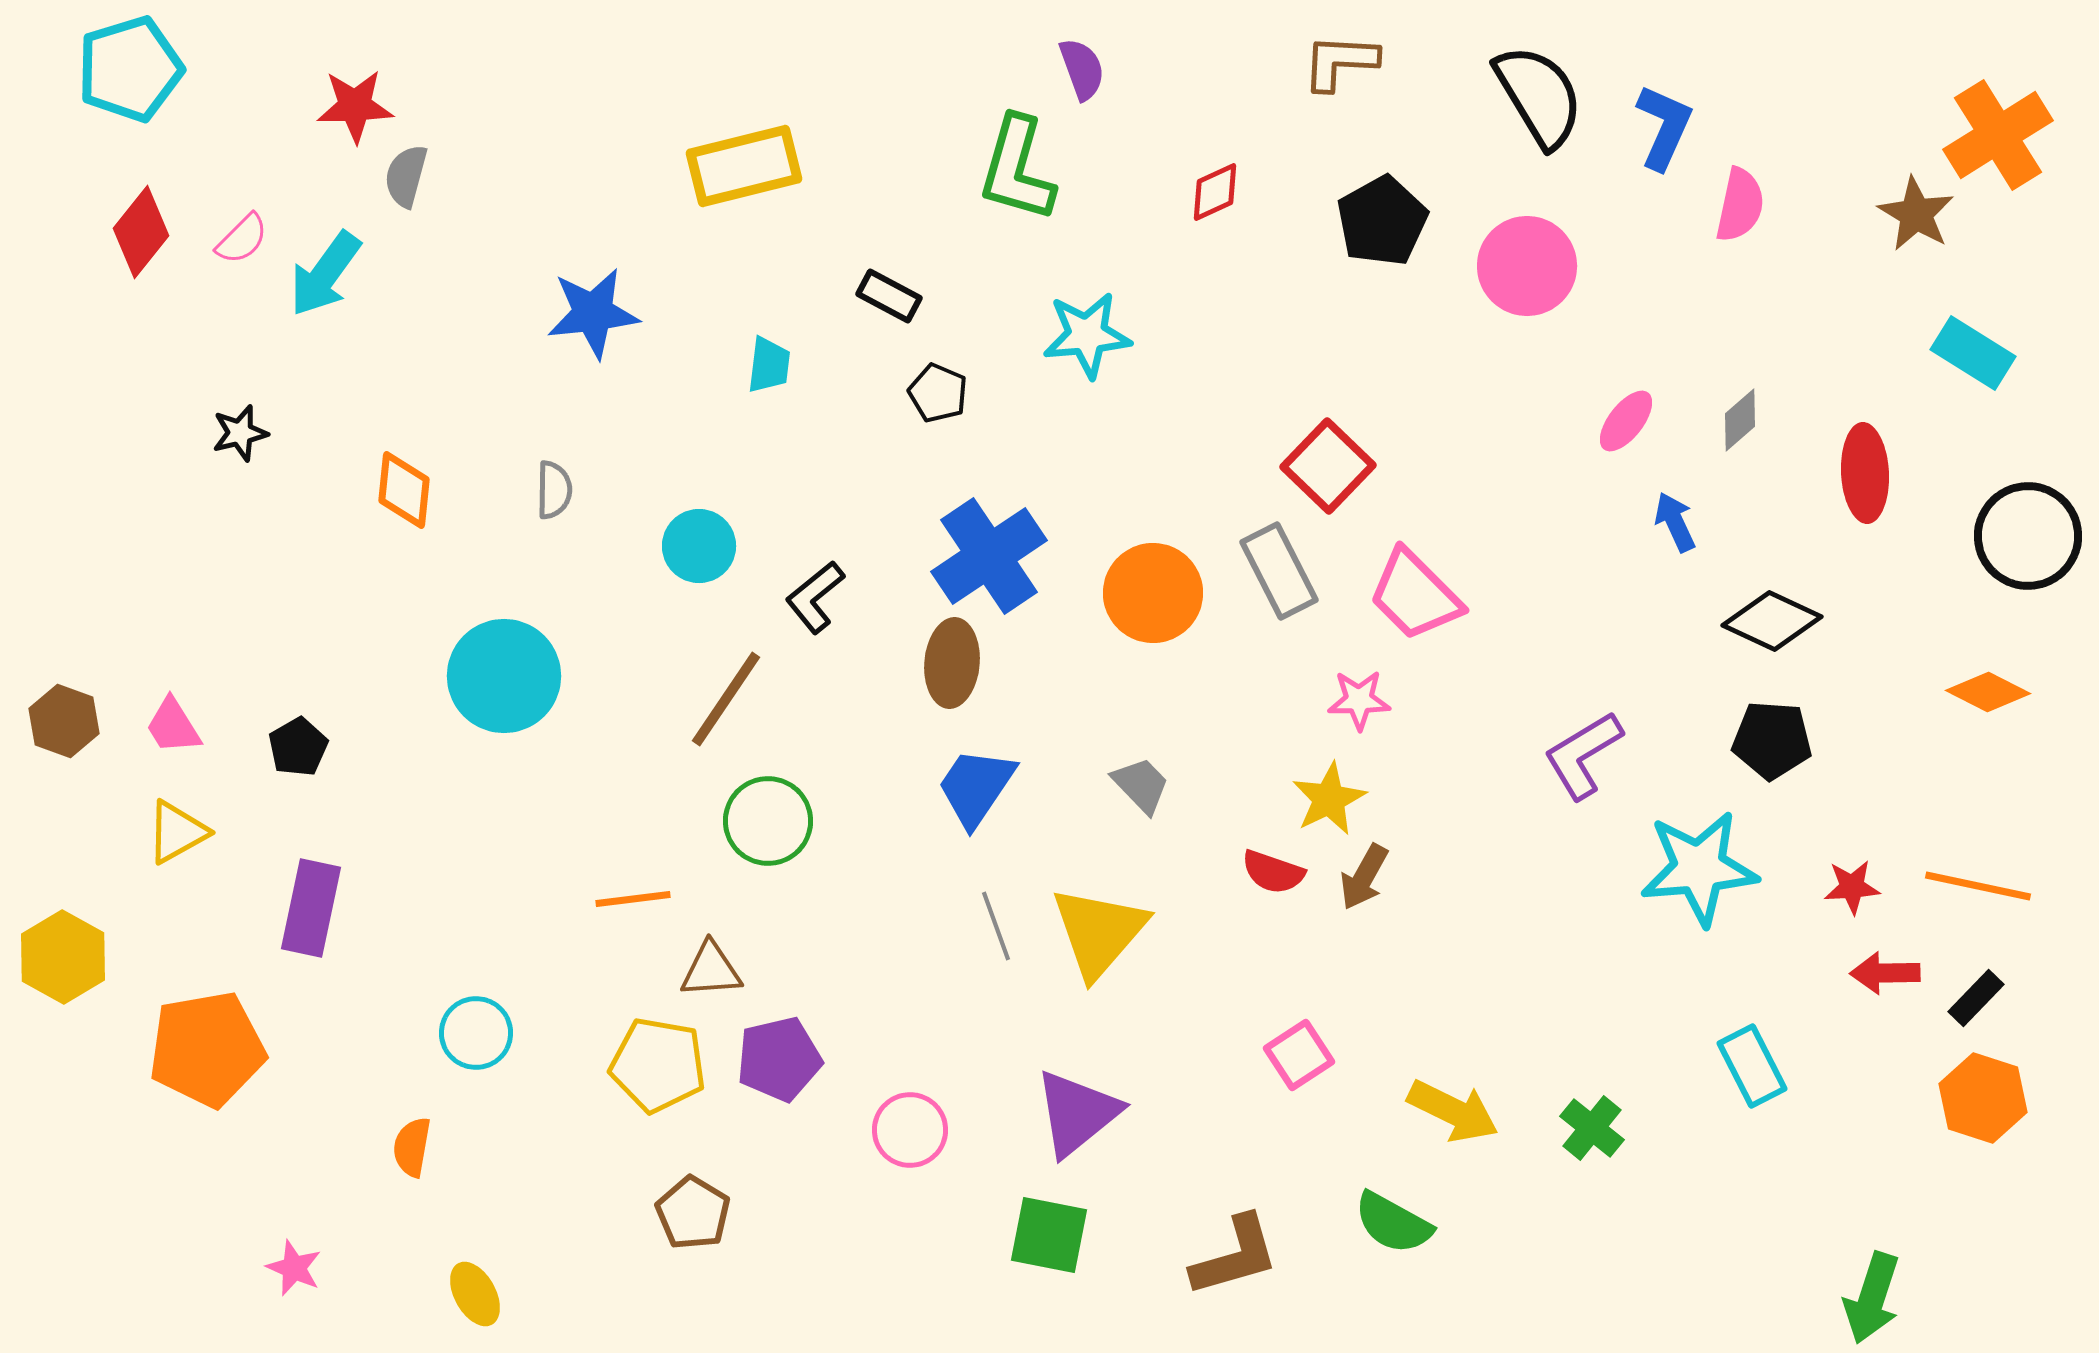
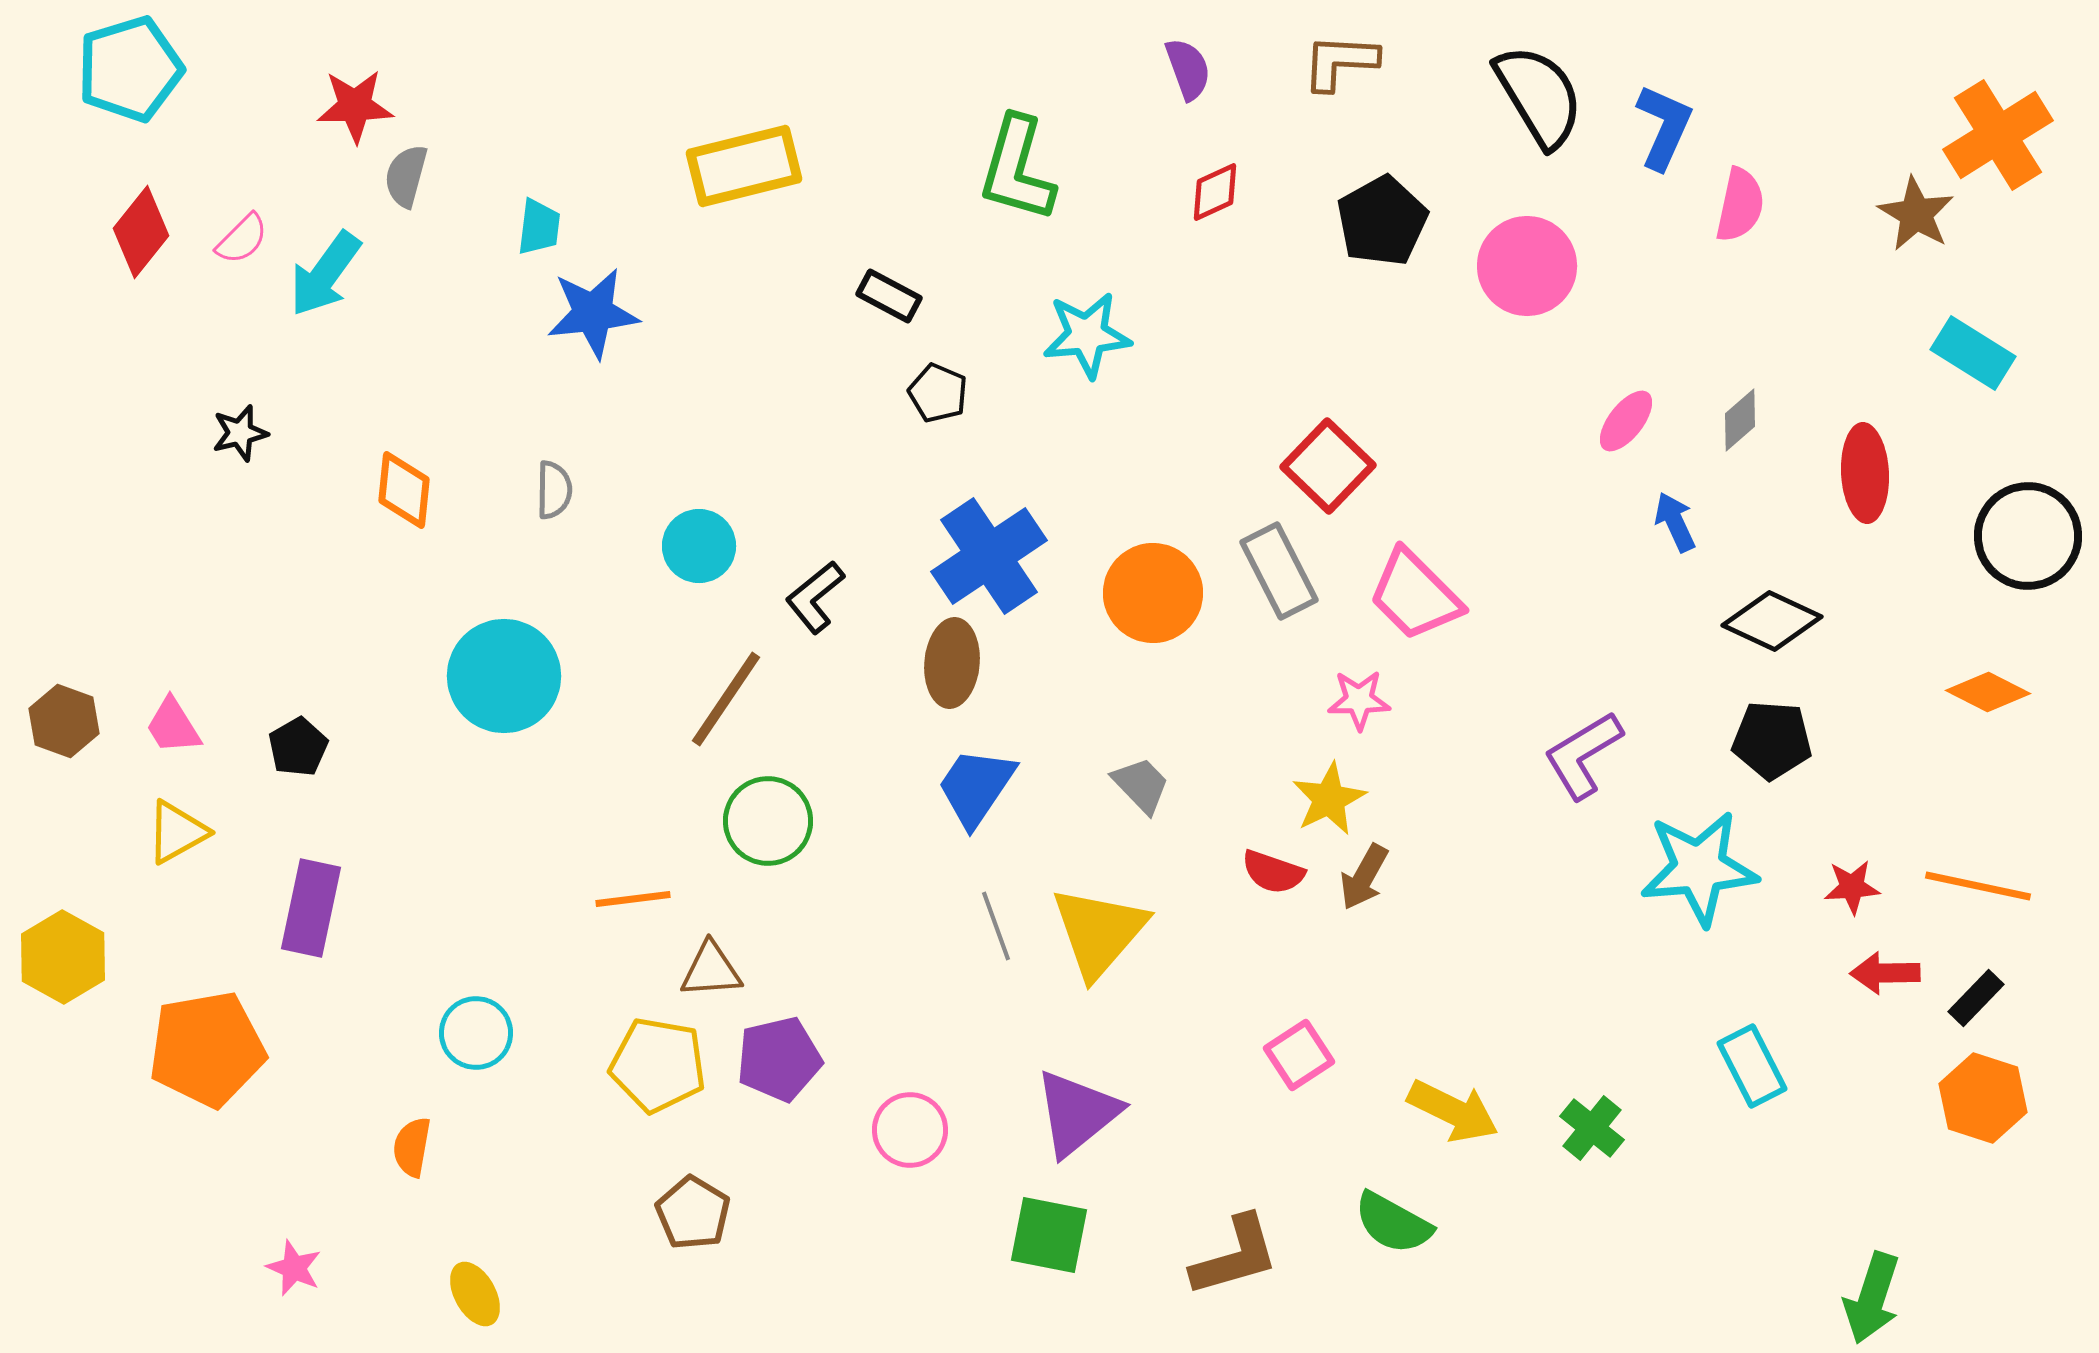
purple semicircle at (1082, 69): moved 106 px right
cyan trapezoid at (769, 365): moved 230 px left, 138 px up
